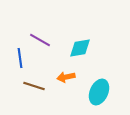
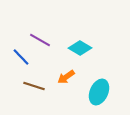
cyan diamond: rotated 40 degrees clockwise
blue line: moved 1 px right, 1 px up; rotated 36 degrees counterclockwise
orange arrow: rotated 24 degrees counterclockwise
